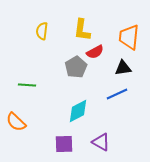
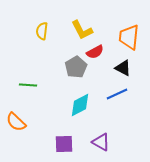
yellow L-shape: rotated 35 degrees counterclockwise
black triangle: rotated 36 degrees clockwise
green line: moved 1 px right
cyan diamond: moved 2 px right, 6 px up
